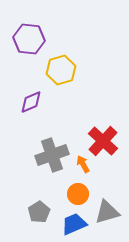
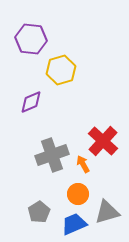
purple hexagon: moved 2 px right
